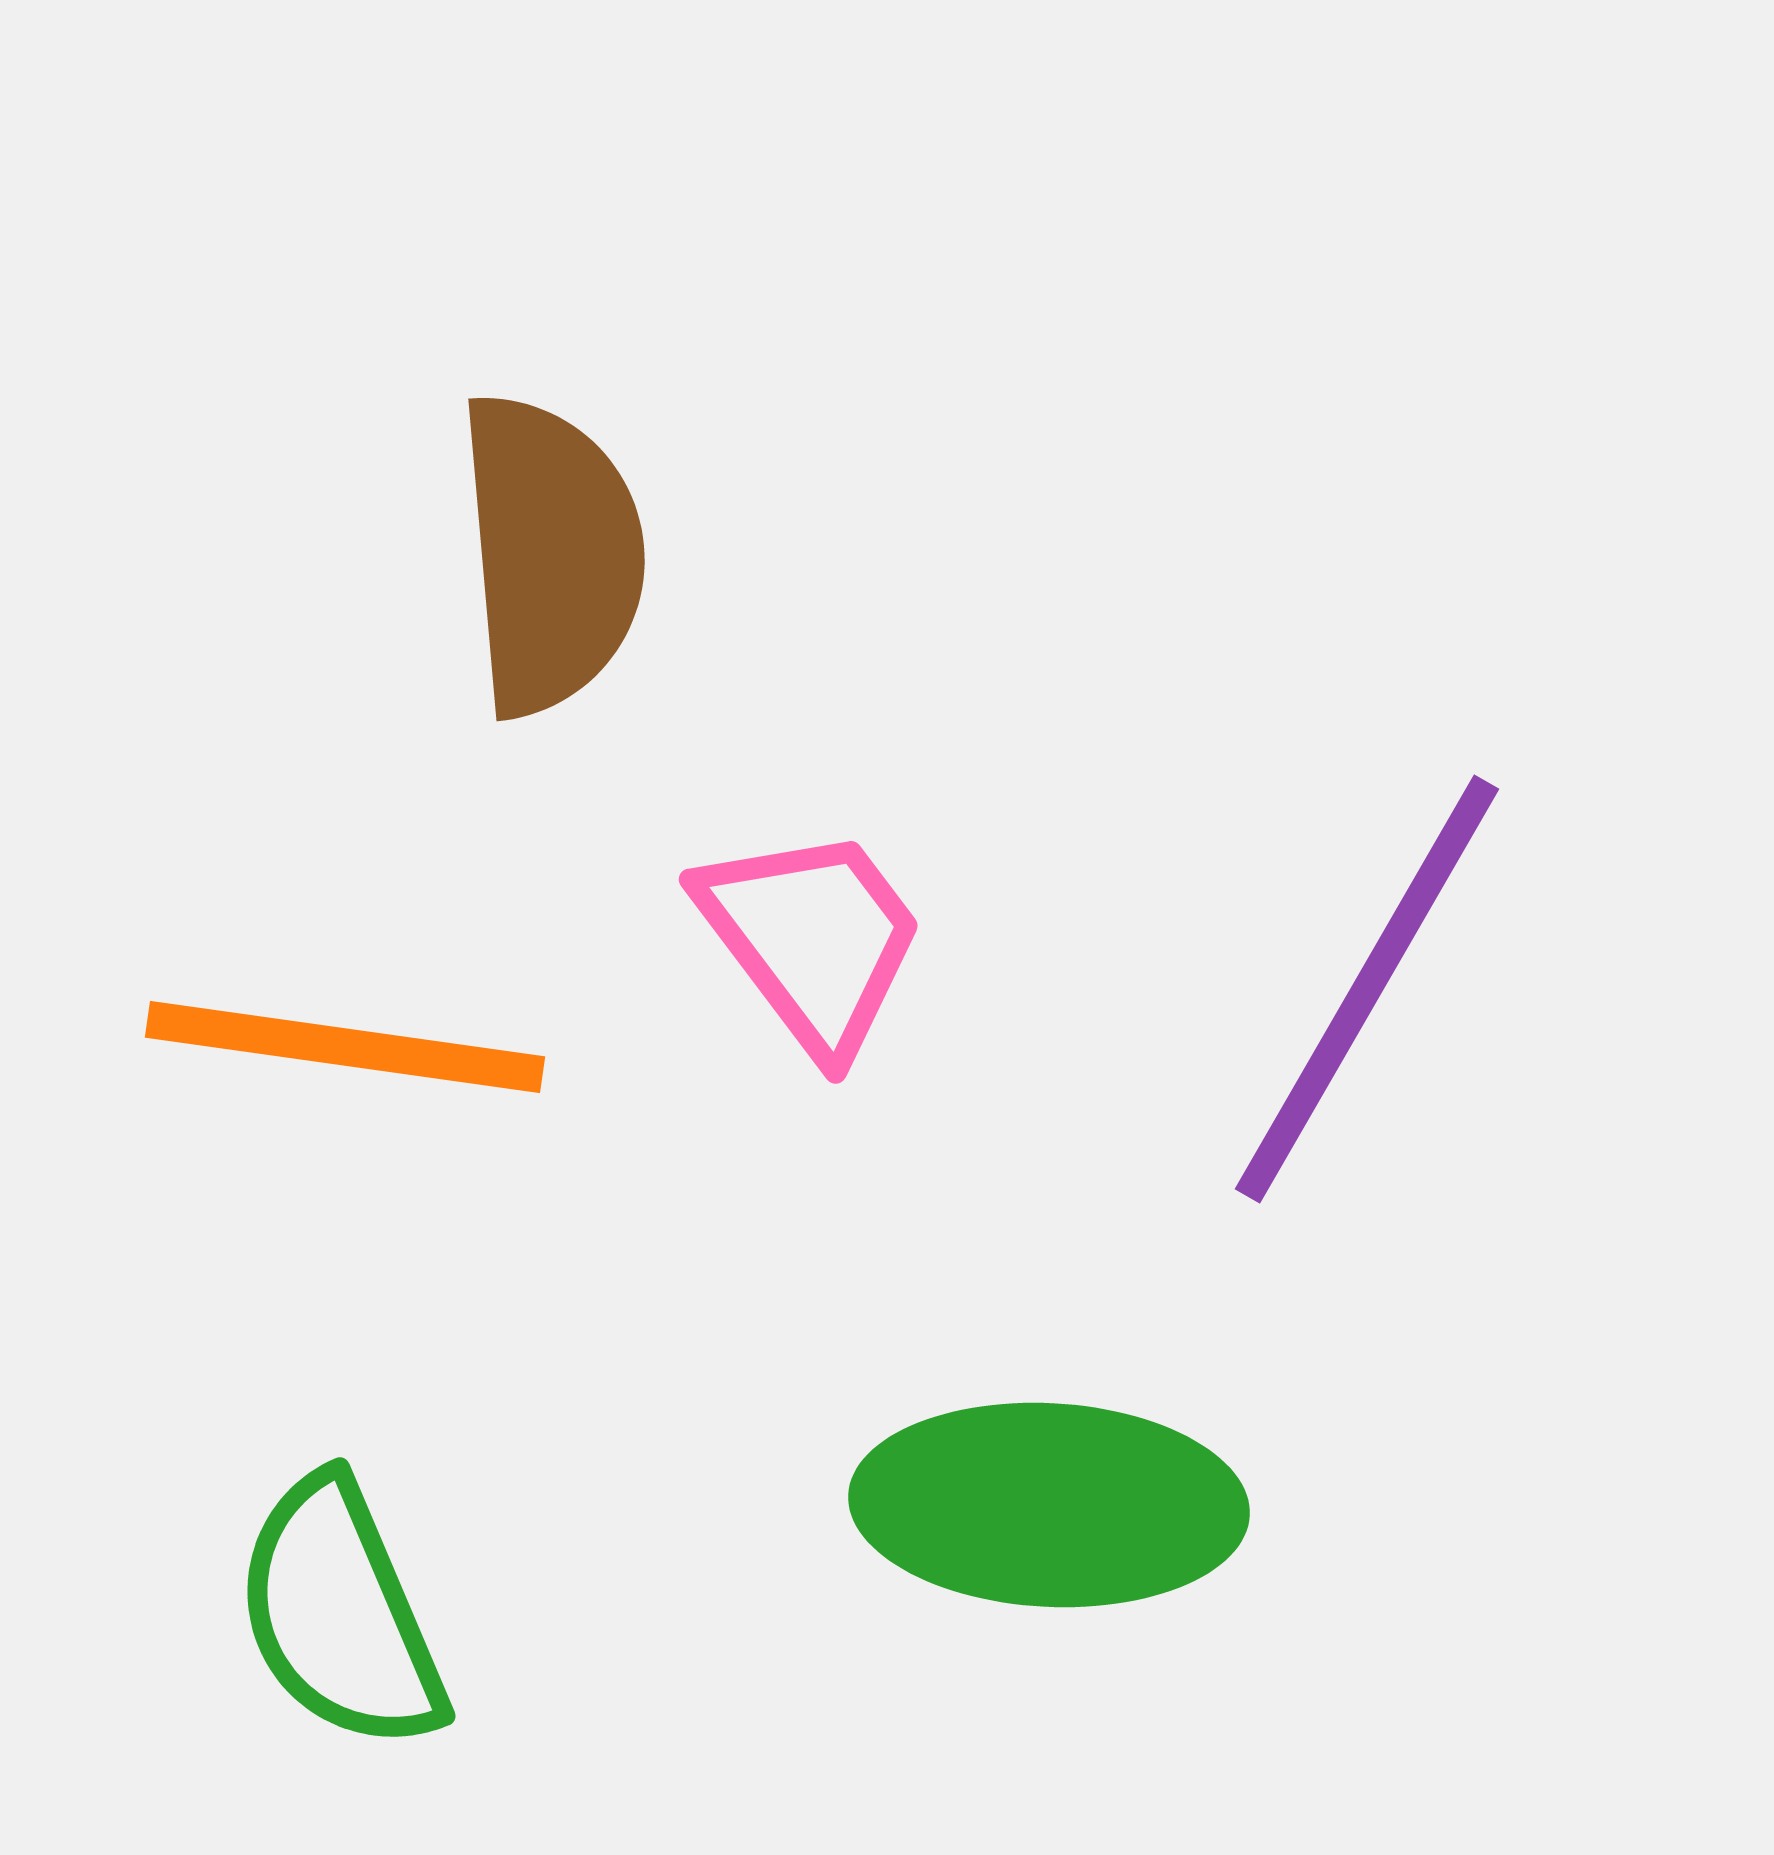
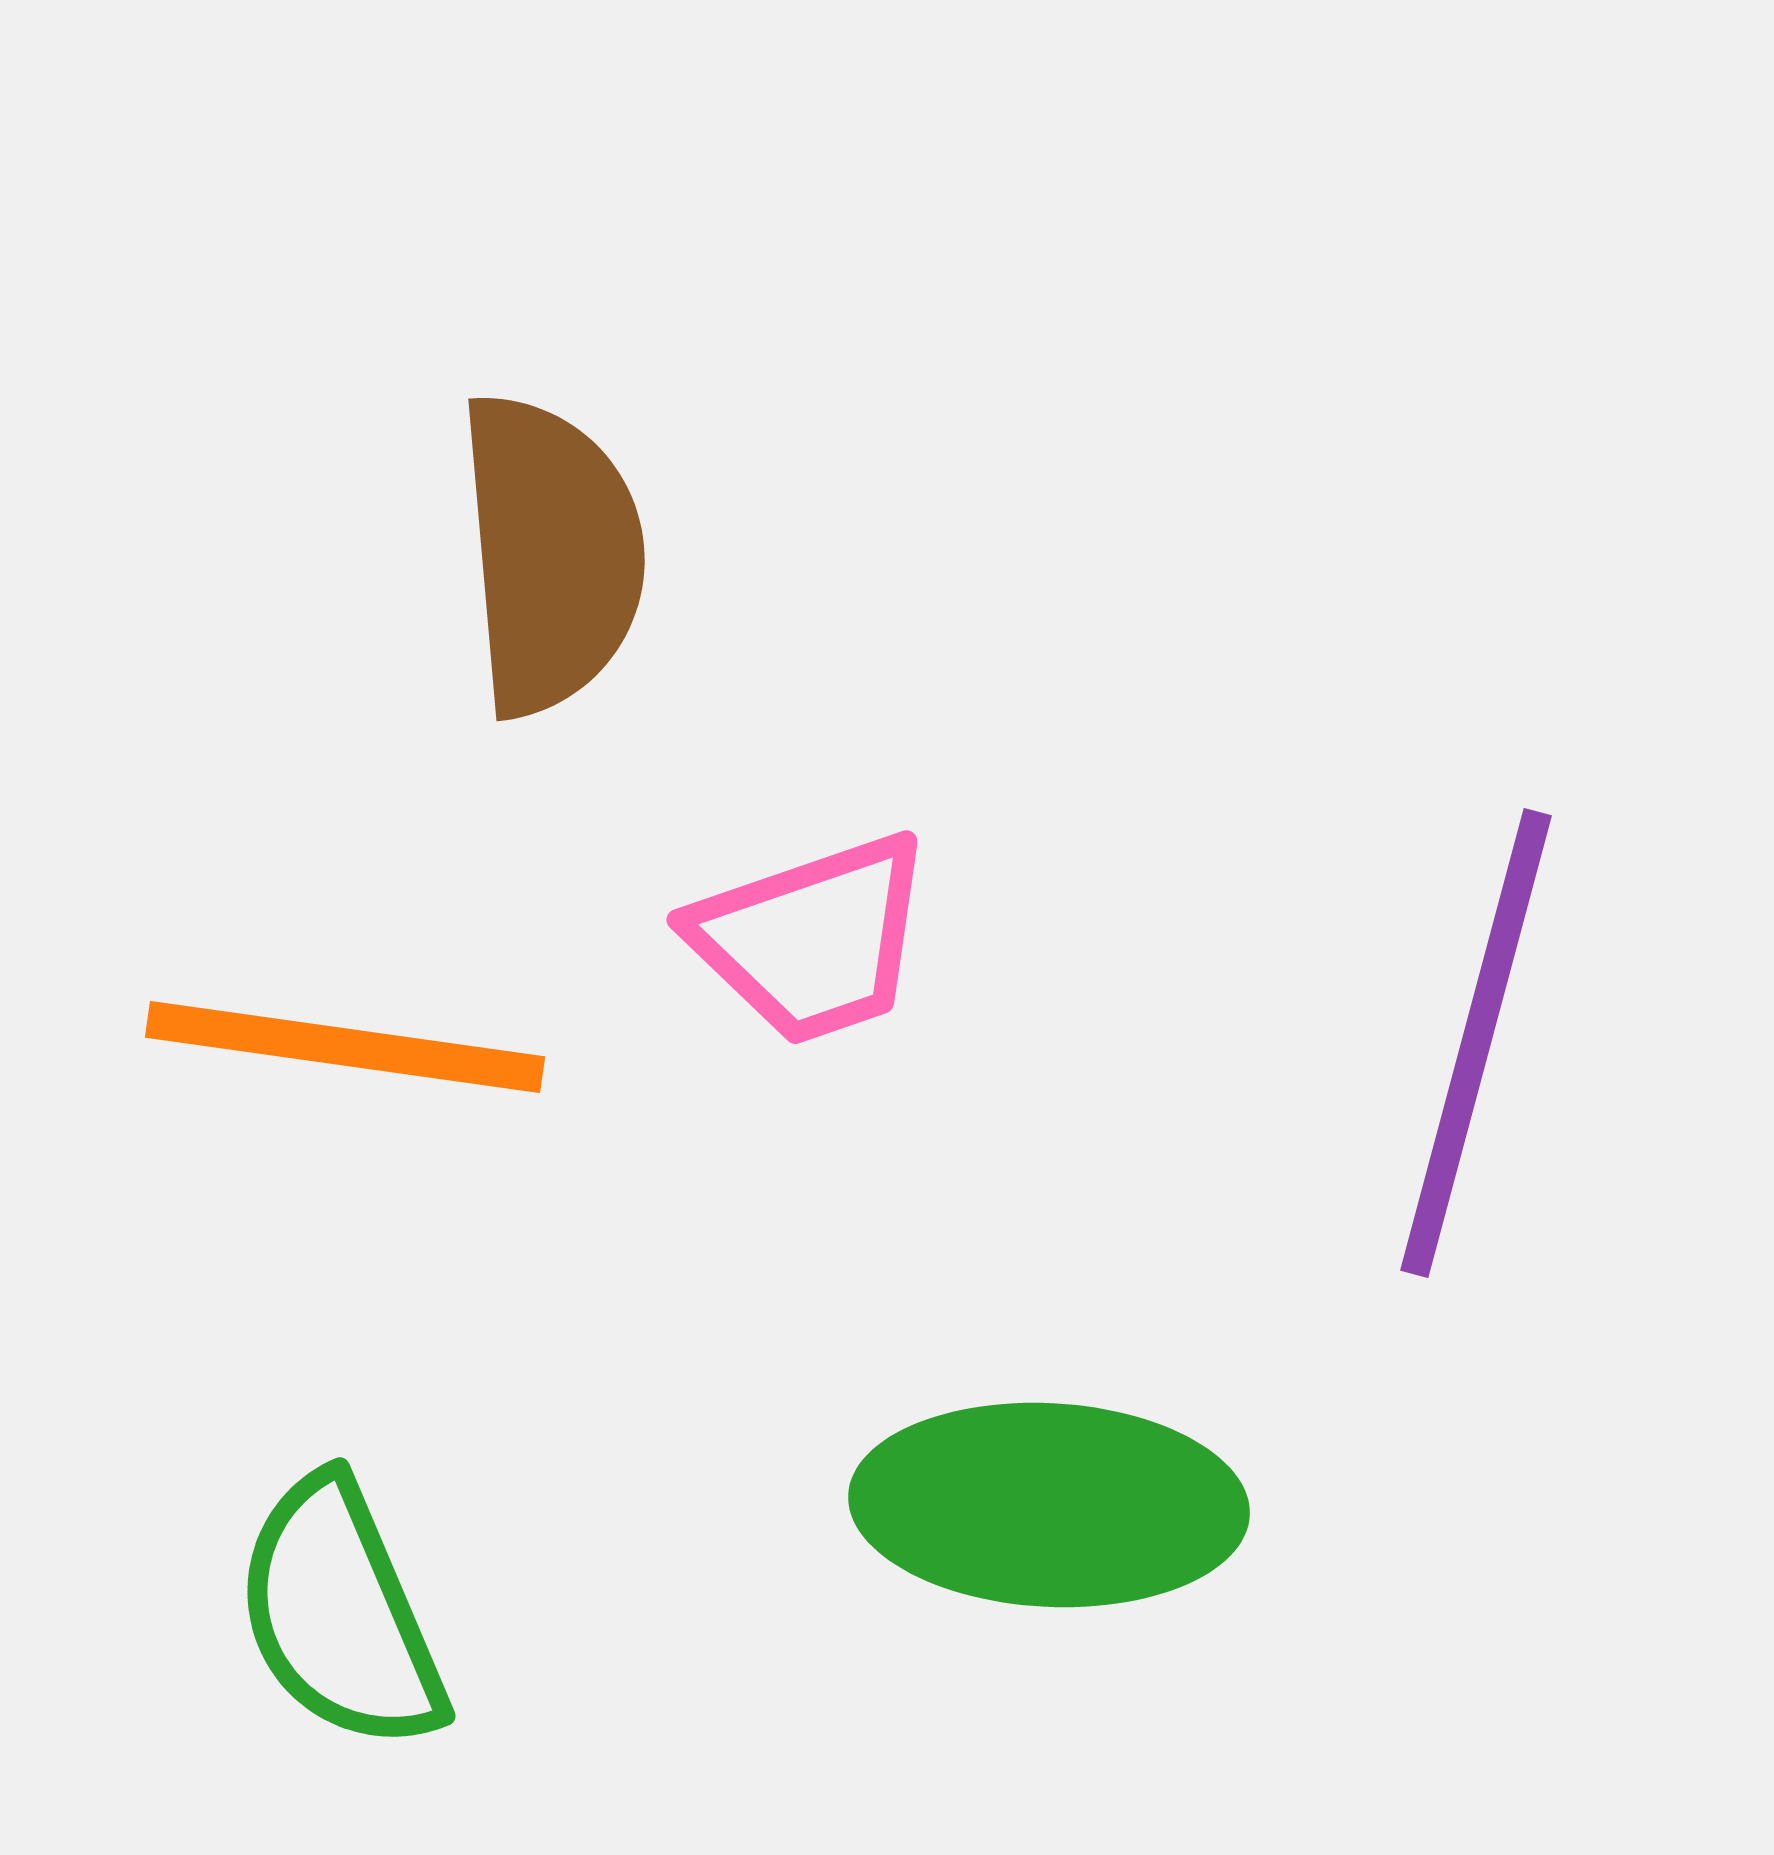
pink trapezoid: rotated 108 degrees clockwise
purple line: moved 109 px right, 54 px down; rotated 15 degrees counterclockwise
